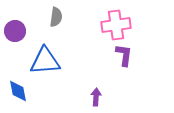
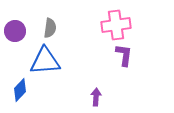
gray semicircle: moved 6 px left, 11 px down
blue diamond: moved 2 px right, 1 px up; rotated 55 degrees clockwise
